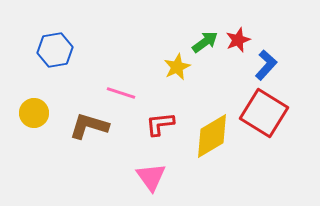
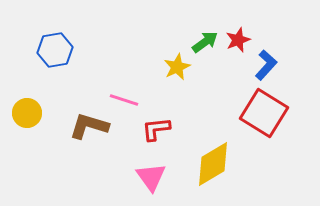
pink line: moved 3 px right, 7 px down
yellow circle: moved 7 px left
red L-shape: moved 4 px left, 5 px down
yellow diamond: moved 1 px right, 28 px down
